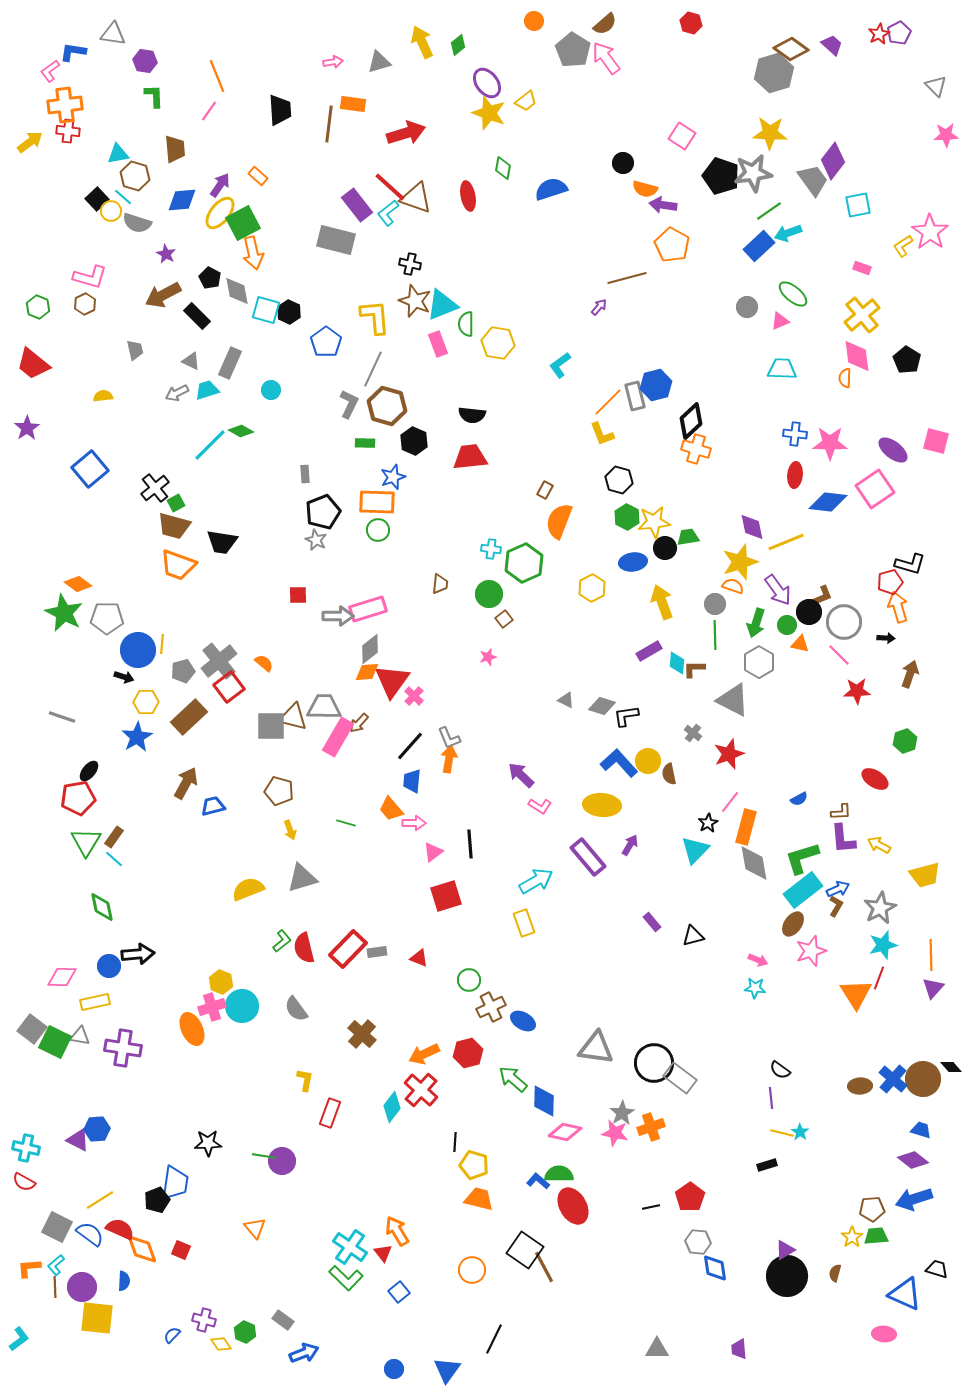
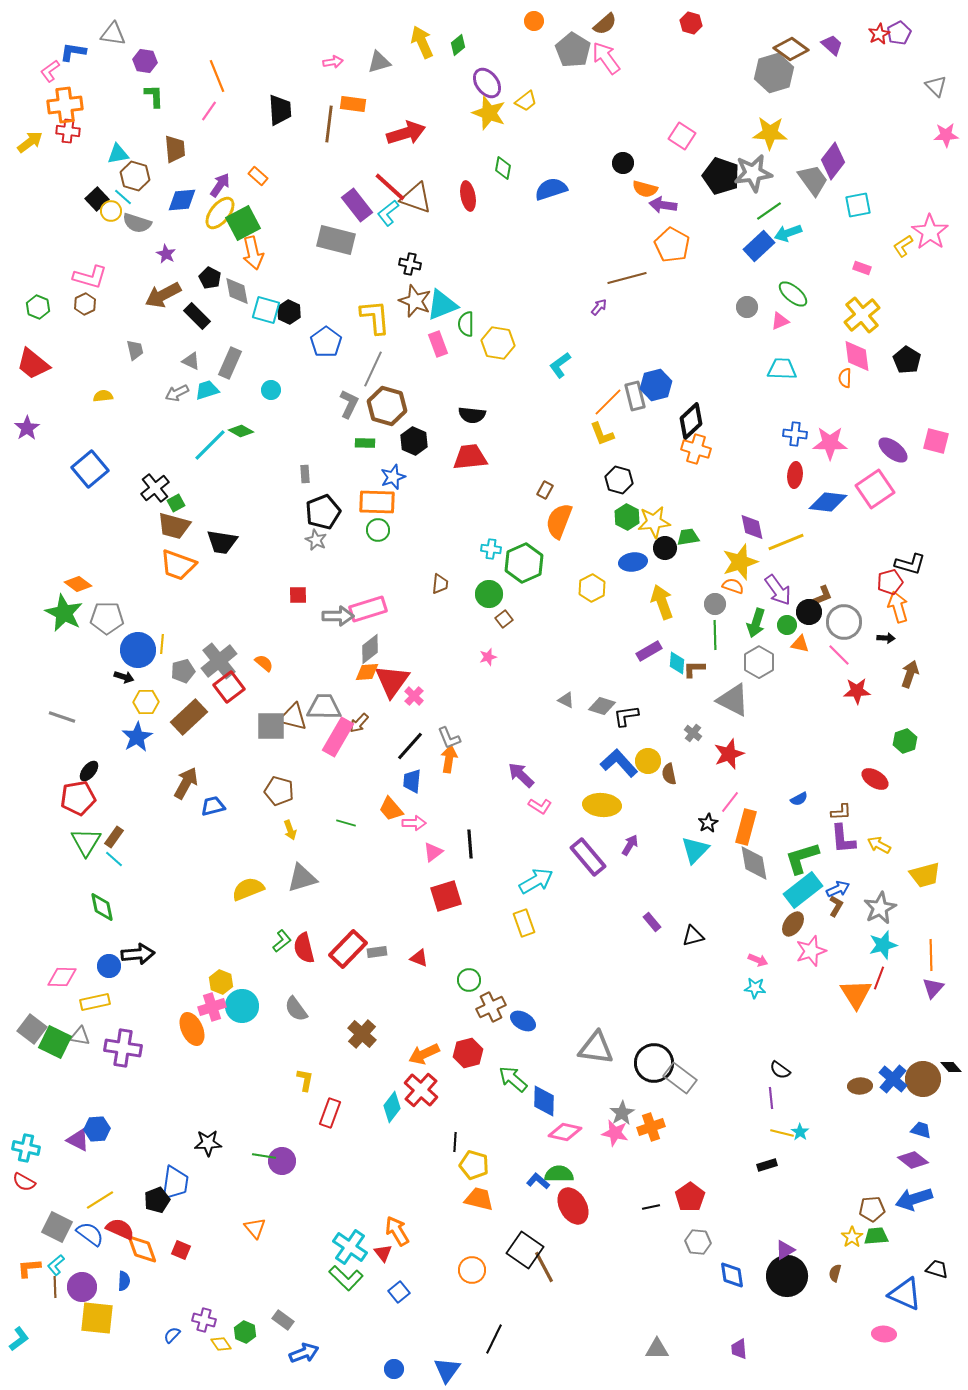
blue diamond at (715, 1268): moved 17 px right, 7 px down
